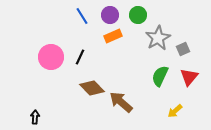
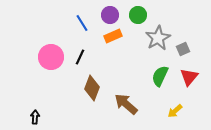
blue line: moved 7 px down
brown diamond: rotated 65 degrees clockwise
brown arrow: moved 5 px right, 2 px down
